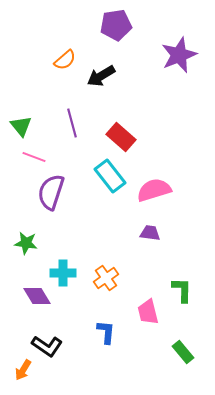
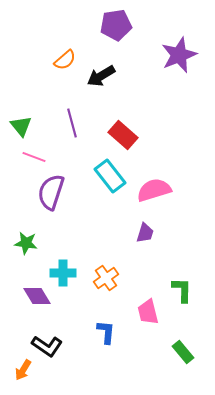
red rectangle: moved 2 px right, 2 px up
purple trapezoid: moved 5 px left; rotated 100 degrees clockwise
